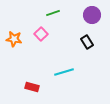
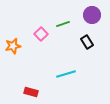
green line: moved 10 px right, 11 px down
orange star: moved 1 px left, 7 px down; rotated 21 degrees counterclockwise
cyan line: moved 2 px right, 2 px down
red rectangle: moved 1 px left, 5 px down
